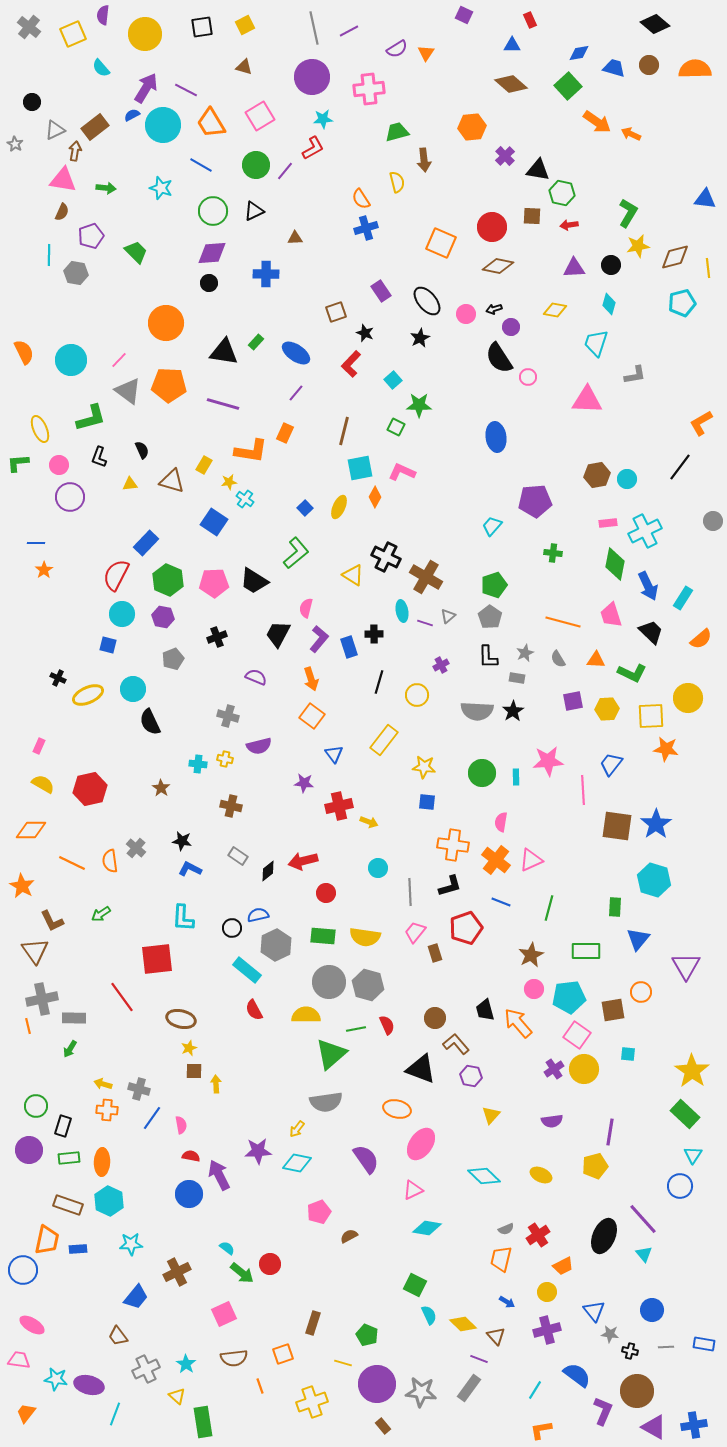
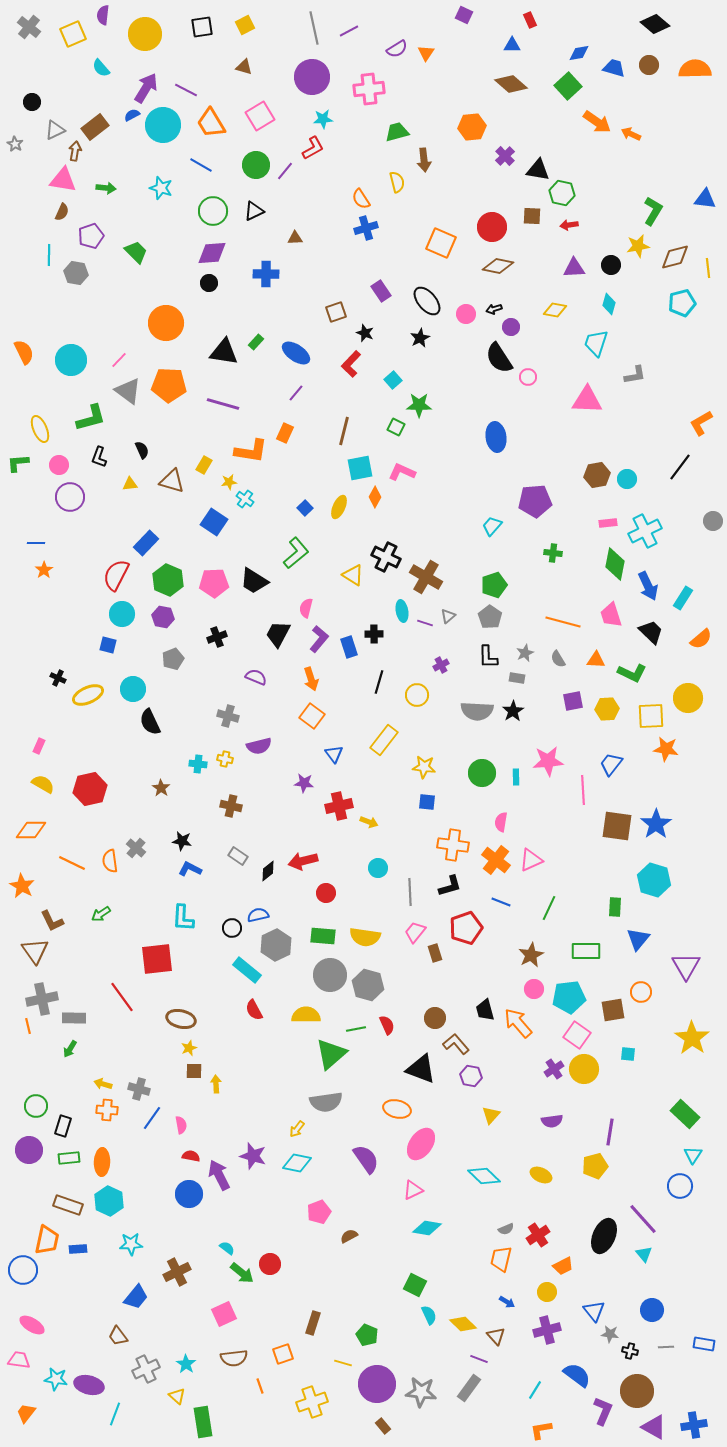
green L-shape at (628, 213): moved 25 px right, 2 px up
green line at (549, 908): rotated 10 degrees clockwise
gray circle at (329, 982): moved 1 px right, 7 px up
yellow star at (692, 1071): moved 33 px up
purple star at (258, 1151): moved 5 px left, 5 px down; rotated 20 degrees clockwise
